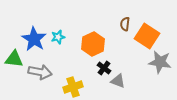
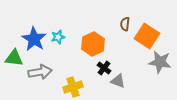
green triangle: moved 1 px up
gray arrow: rotated 20 degrees counterclockwise
